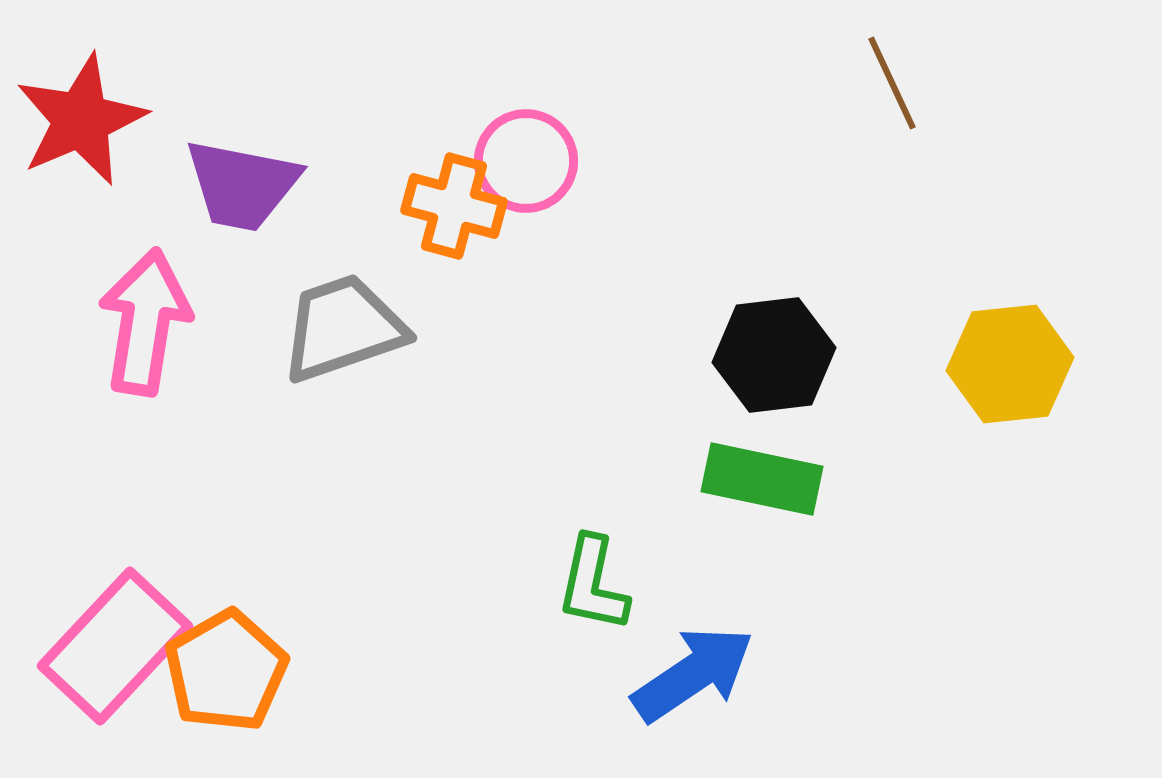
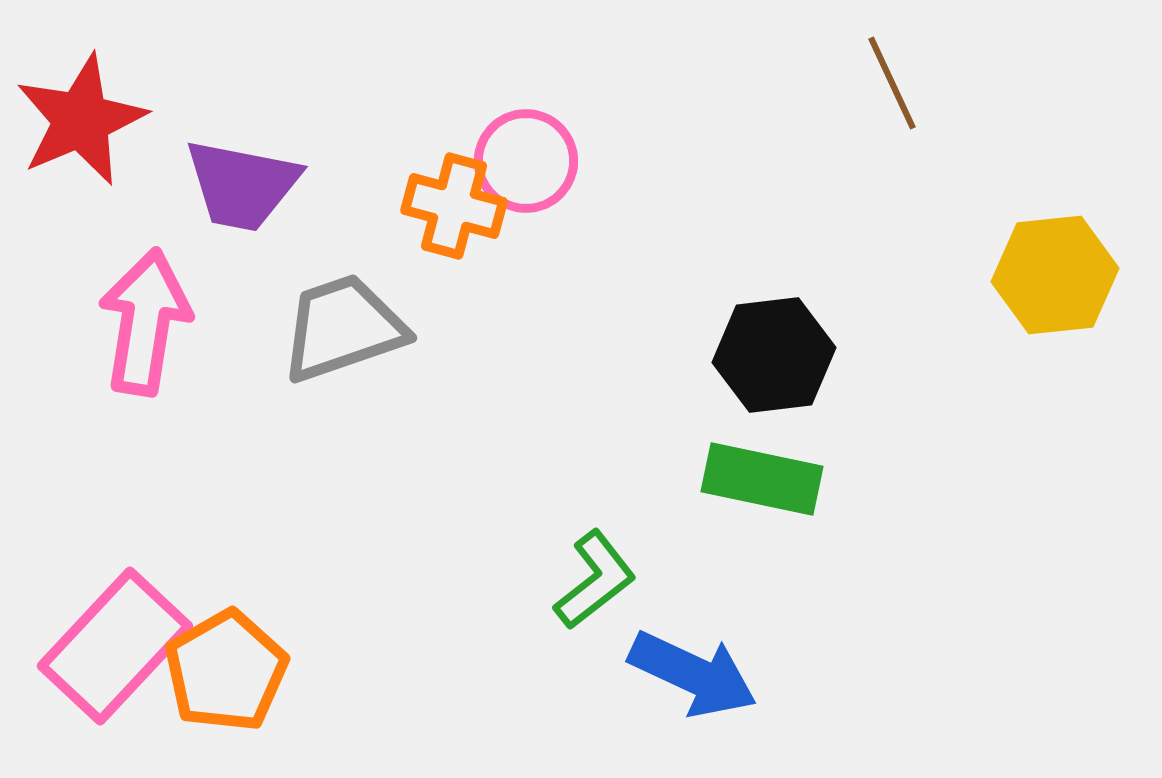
yellow hexagon: moved 45 px right, 89 px up
green L-shape: moved 2 px right, 4 px up; rotated 140 degrees counterclockwise
blue arrow: rotated 59 degrees clockwise
